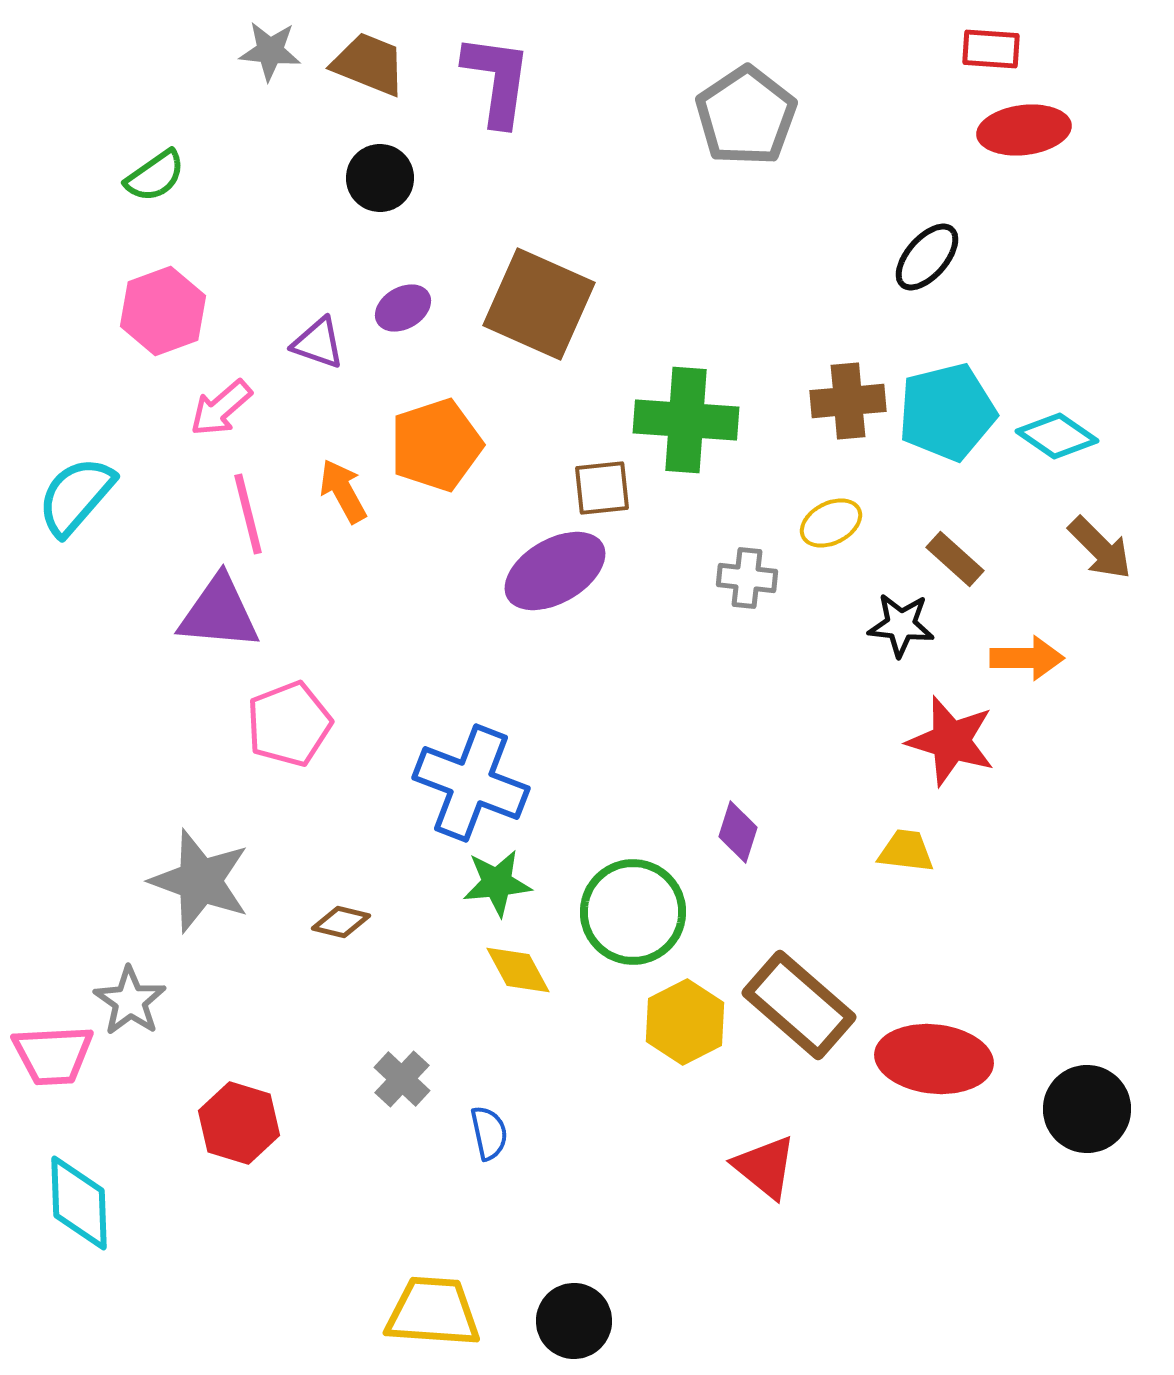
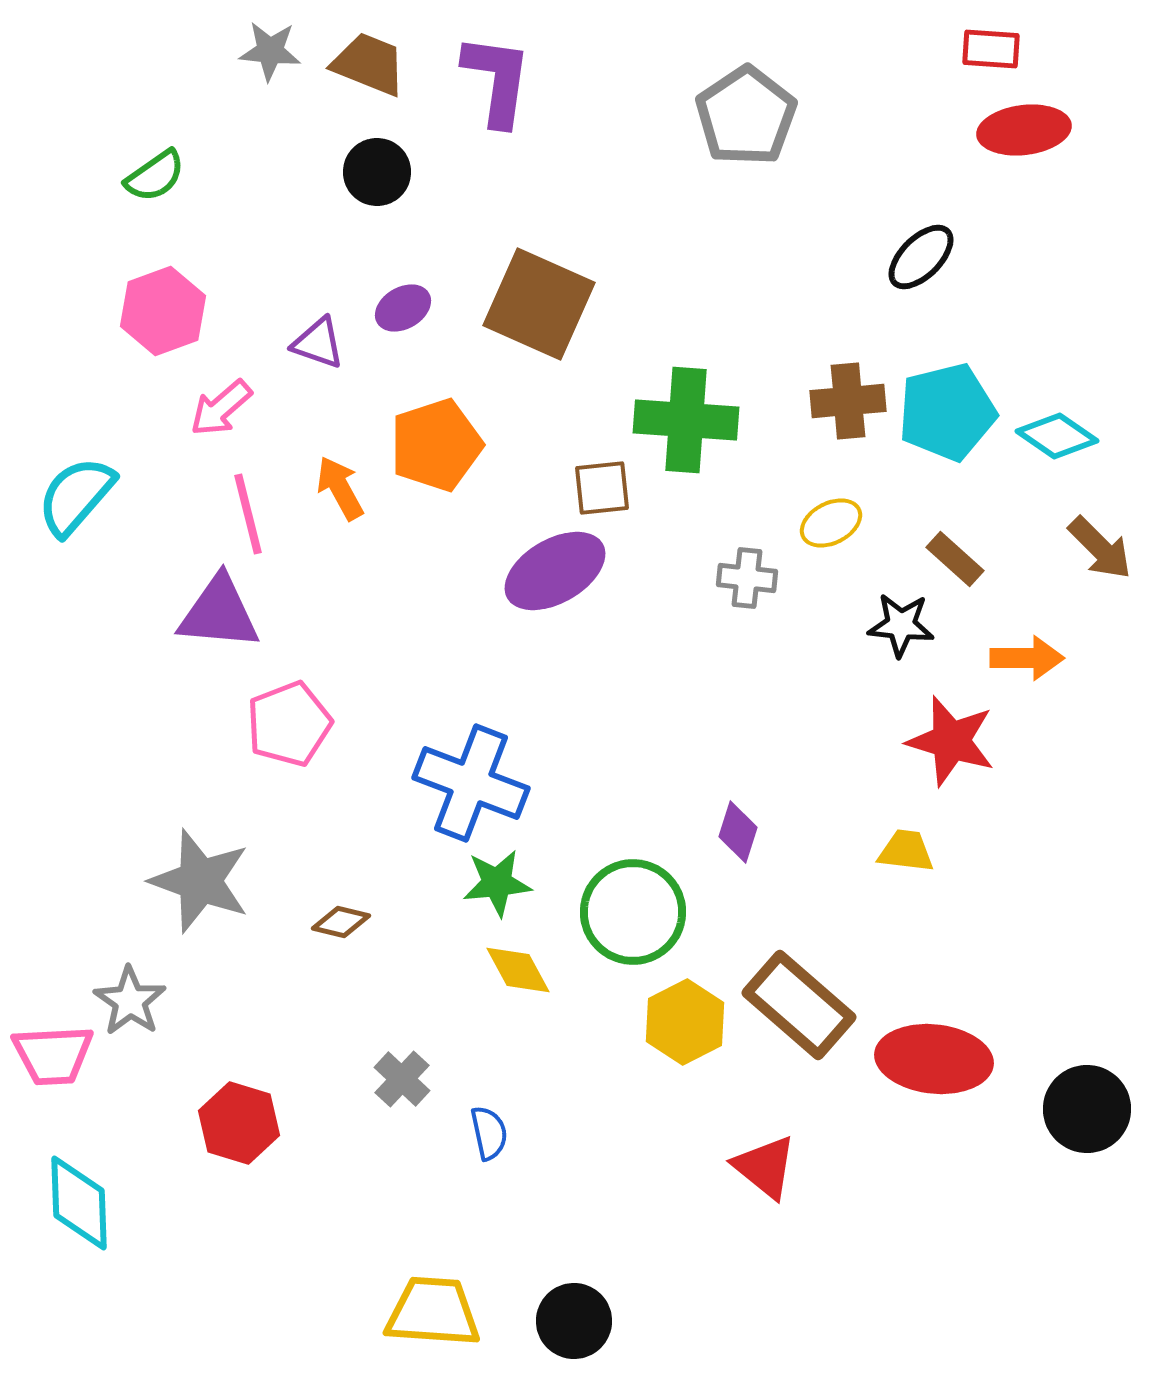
black circle at (380, 178): moved 3 px left, 6 px up
black ellipse at (927, 257): moved 6 px left; rotated 4 degrees clockwise
orange arrow at (343, 491): moved 3 px left, 3 px up
